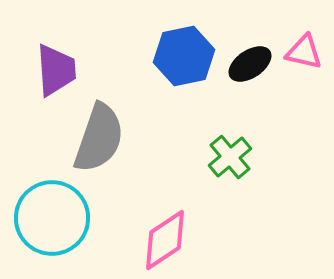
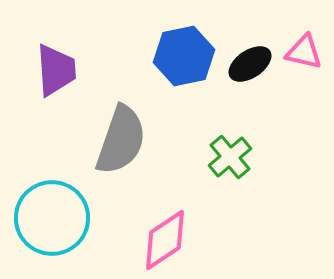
gray semicircle: moved 22 px right, 2 px down
